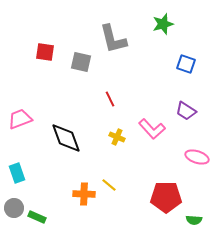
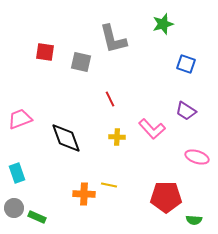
yellow cross: rotated 21 degrees counterclockwise
yellow line: rotated 28 degrees counterclockwise
